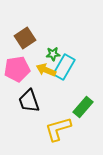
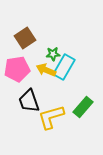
yellow L-shape: moved 7 px left, 12 px up
